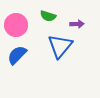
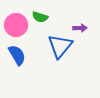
green semicircle: moved 8 px left, 1 px down
purple arrow: moved 3 px right, 4 px down
blue semicircle: rotated 105 degrees clockwise
